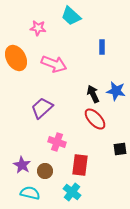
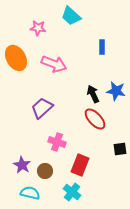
red rectangle: rotated 15 degrees clockwise
